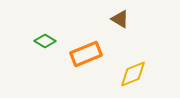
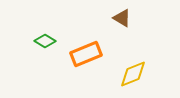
brown triangle: moved 2 px right, 1 px up
